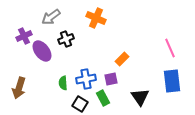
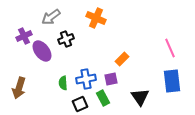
black square: rotated 35 degrees clockwise
